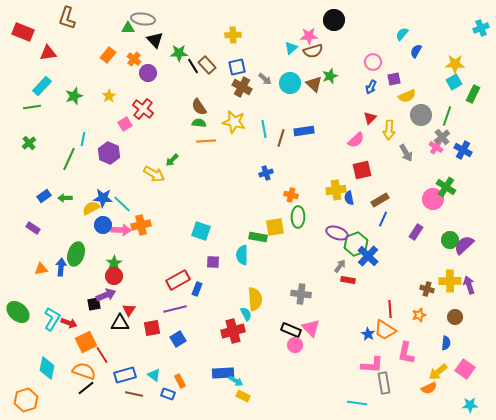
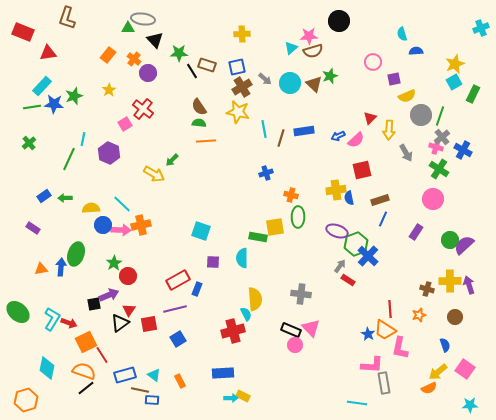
black circle at (334, 20): moved 5 px right, 1 px down
cyan semicircle at (402, 34): rotated 56 degrees counterclockwise
yellow cross at (233, 35): moved 9 px right, 1 px up
blue semicircle at (416, 51): rotated 56 degrees clockwise
yellow star at (455, 64): rotated 24 degrees counterclockwise
brown rectangle at (207, 65): rotated 30 degrees counterclockwise
black line at (193, 66): moved 1 px left, 5 px down
brown cross at (242, 87): rotated 30 degrees clockwise
blue arrow at (371, 87): moved 33 px left, 49 px down; rotated 40 degrees clockwise
yellow star at (109, 96): moved 6 px up
green line at (447, 116): moved 7 px left
yellow star at (234, 122): moved 4 px right, 10 px up
pink cross at (436, 147): rotated 16 degrees counterclockwise
green cross at (446, 187): moved 7 px left, 18 px up
blue star at (103, 198): moved 49 px left, 94 px up
brown rectangle at (380, 200): rotated 12 degrees clockwise
yellow semicircle at (91, 208): rotated 24 degrees clockwise
purple ellipse at (337, 233): moved 2 px up
cyan semicircle at (242, 255): moved 3 px down
red circle at (114, 276): moved 14 px right
red rectangle at (348, 280): rotated 24 degrees clockwise
purple arrow at (106, 295): moved 3 px right
black triangle at (120, 323): rotated 36 degrees counterclockwise
red square at (152, 328): moved 3 px left, 4 px up
blue semicircle at (446, 343): moved 1 px left, 2 px down; rotated 24 degrees counterclockwise
pink L-shape at (406, 353): moved 6 px left, 5 px up
cyan arrow at (236, 381): moved 5 px left, 17 px down; rotated 32 degrees counterclockwise
brown line at (134, 394): moved 6 px right, 4 px up
blue rectangle at (168, 394): moved 16 px left, 6 px down; rotated 16 degrees counterclockwise
